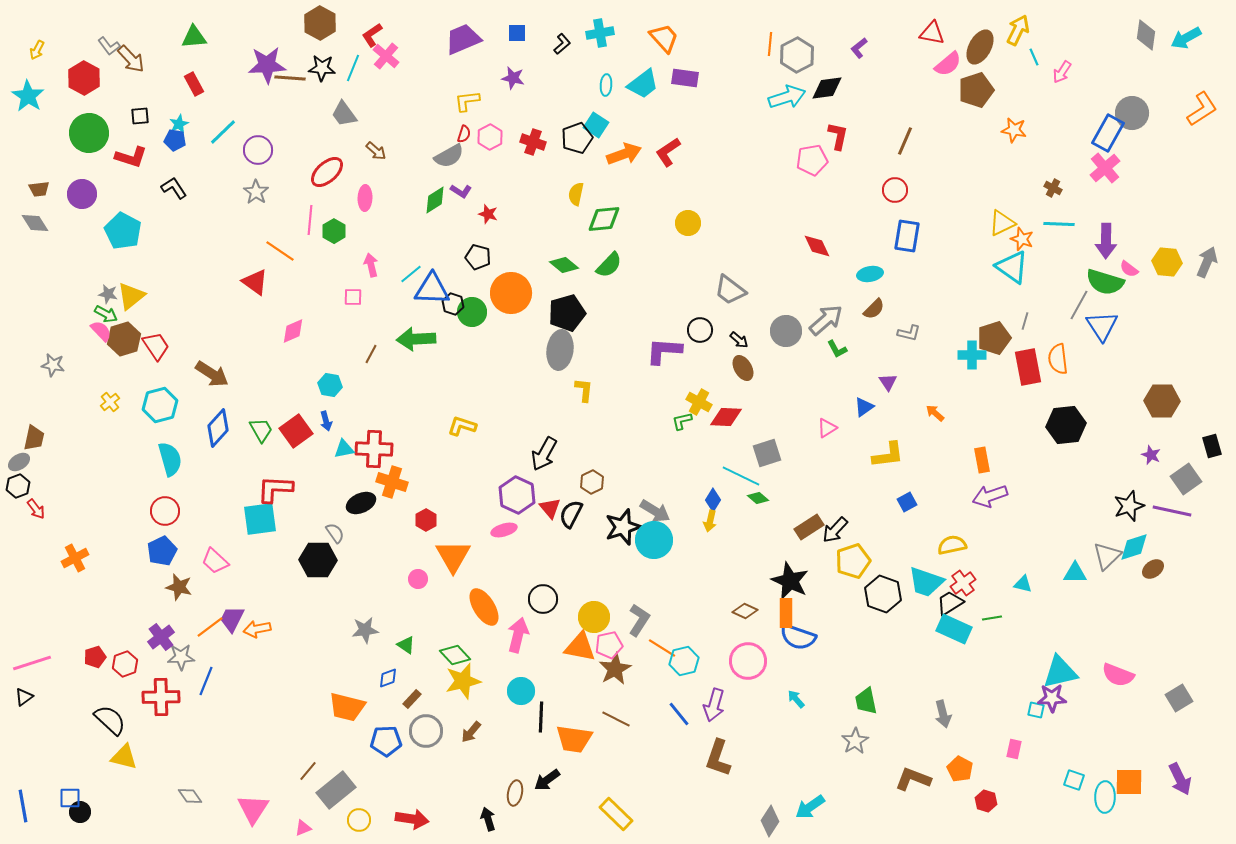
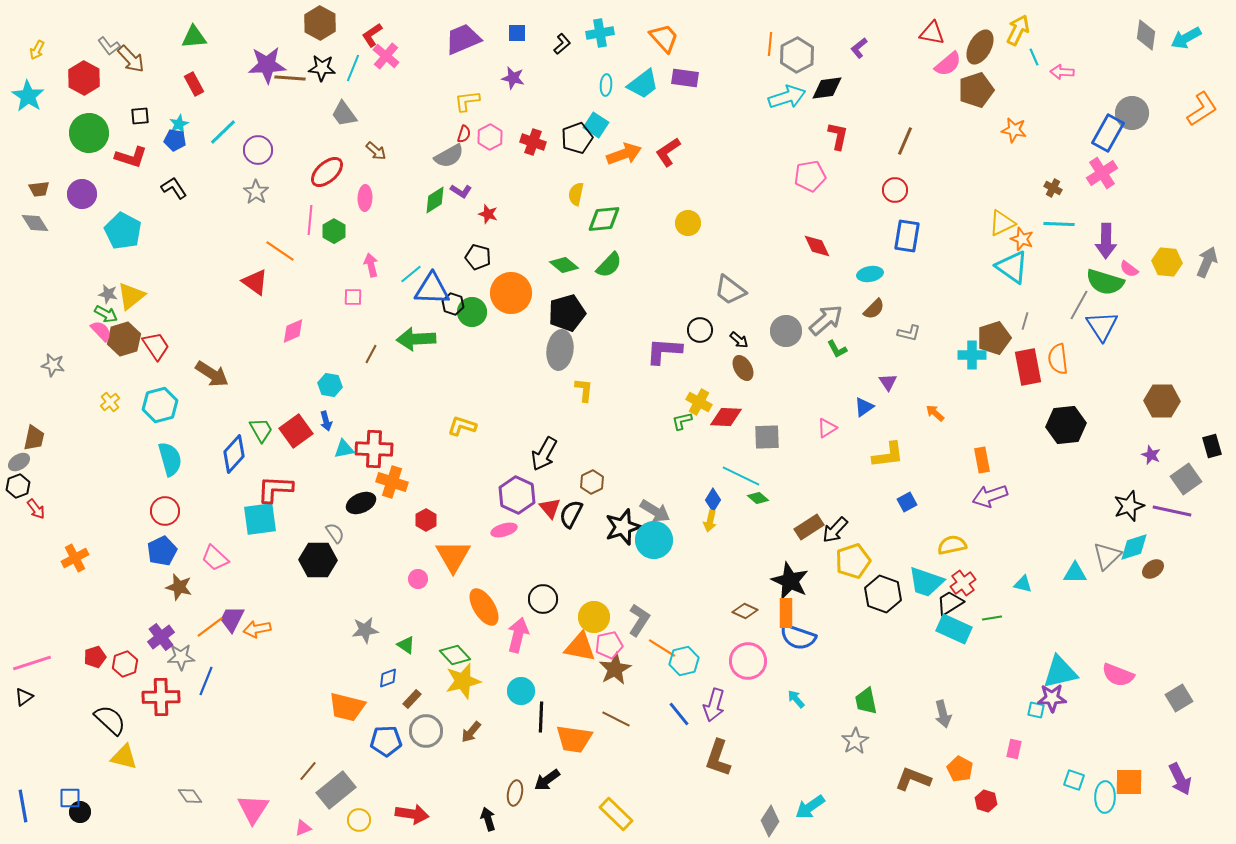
pink arrow at (1062, 72): rotated 60 degrees clockwise
pink pentagon at (812, 160): moved 2 px left, 16 px down
pink cross at (1105, 168): moved 3 px left, 5 px down; rotated 8 degrees clockwise
blue diamond at (218, 428): moved 16 px right, 26 px down
gray square at (767, 453): moved 16 px up; rotated 16 degrees clockwise
pink trapezoid at (215, 561): moved 3 px up
red arrow at (412, 819): moved 5 px up
